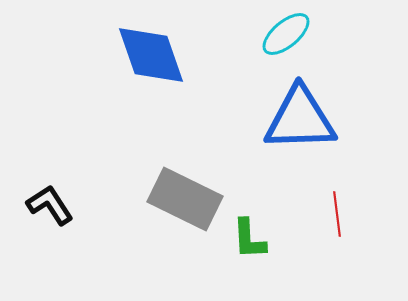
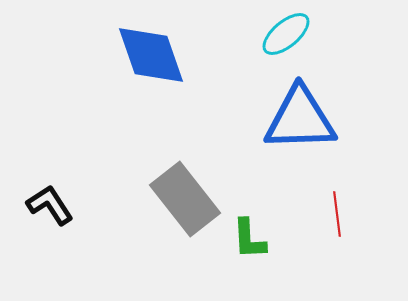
gray rectangle: rotated 26 degrees clockwise
